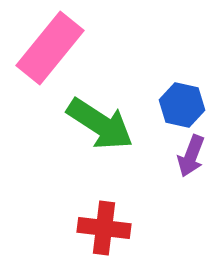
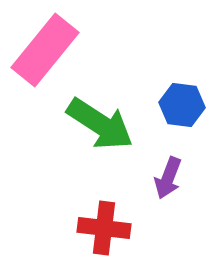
pink rectangle: moved 5 px left, 2 px down
blue hexagon: rotated 6 degrees counterclockwise
purple arrow: moved 23 px left, 22 px down
